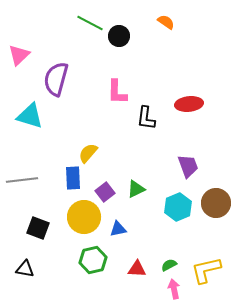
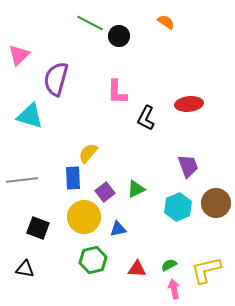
black L-shape: rotated 20 degrees clockwise
